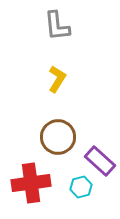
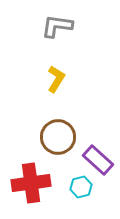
gray L-shape: rotated 104 degrees clockwise
yellow L-shape: moved 1 px left
purple rectangle: moved 2 px left, 1 px up
